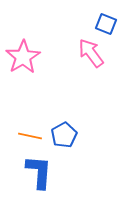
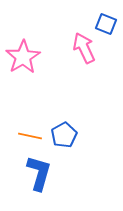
pink arrow: moved 7 px left, 5 px up; rotated 12 degrees clockwise
blue L-shape: moved 1 px down; rotated 12 degrees clockwise
